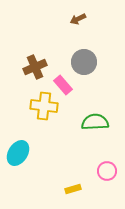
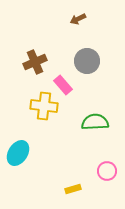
gray circle: moved 3 px right, 1 px up
brown cross: moved 5 px up
